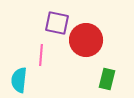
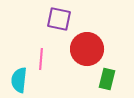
purple square: moved 2 px right, 4 px up
red circle: moved 1 px right, 9 px down
pink line: moved 4 px down
